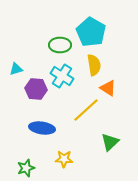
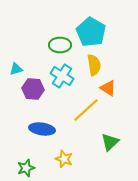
purple hexagon: moved 3 px left
blue ellipse: moved 1 px down
yellow star: rotated 18 degrees clockwise
